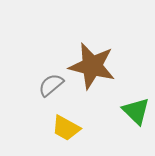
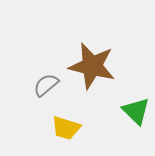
gray semicircle: moved 5 px left
yellow trapezoid: rotated 12 degrees counterclockwise
